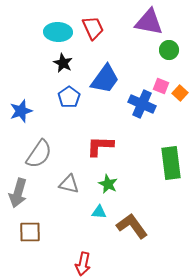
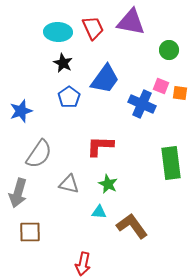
purple triangle: moved 18 px left
orange square: rotated 35 degrees counterclockwise
